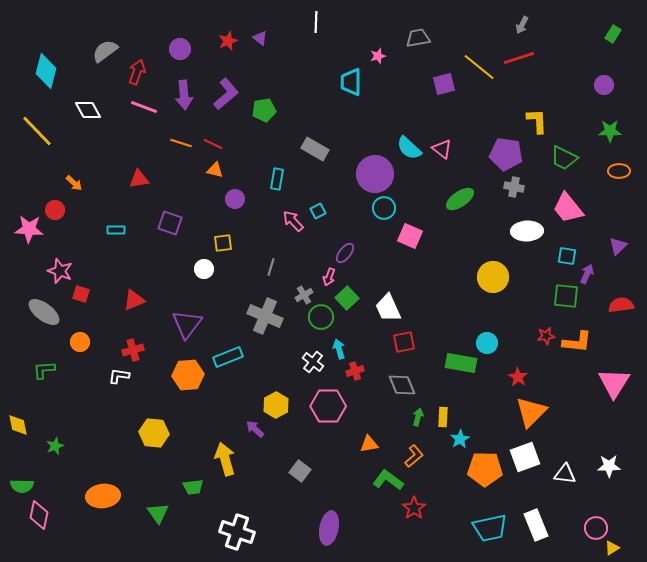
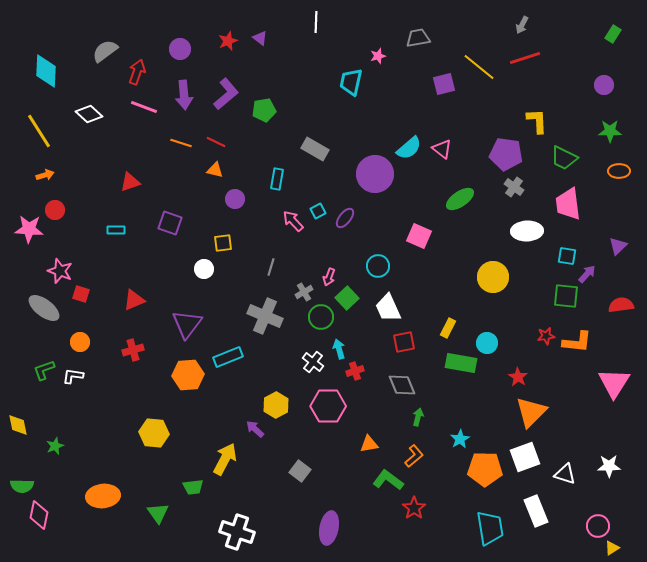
red line at (519, 58): moved 6 px right
cyan diamond at (46, 71): rotated 12 degrees counterclockwise
cyan trapezoid at (351, 82): rotated 12 degrees clockwise
white diamond at (88, 110): moved 1 px right, 4 px down; rotated 20 degrees counterclockwise
yellow line at (37, 131): moved 2 px right; rotated 12 degrees clockwise
red line at (213, 144): moved 3 px right, 2 px up
cyan semicircle at (409, 148): rotated 84 degrees counterclockwise
red triangle at (139, 179): moved 9 px left, 3 px down; rotated 10 degrees counterclockwise
orange arrow at (74, 183): moved 29 px left, 8 px up; rotated 60 degrees counterclockwise
gray cross at (514, 187): rotated 24 degrees clockwise
cyan circle at (384, 208): moved 6 px left, 58 px down
pink trapezoid at (568, 208): moved 4 px up; rotated 32 degrees clockwise
pink square at (410, 236): moved 9 px right
purple ellipse at (345, 253): moved 35 px up
purple arrow at (587, 274): rotated 18 degrees clockwise
gray cross at (304, 295): moved 3 px up
gray ellipse at (44, 312): moved 4 px up
green L-shape at (44, 370): rotated 15 degrees counterclockwise
white L-shape at (119, 376): moved 46 px left
yellow rectangle at (443, 417): moved 5 px right, 89 px up; rotated 24 degrees clockwise
yellow arrow at (225, 459): rotated 44 degrees clockwise
white triangle at (565, 474): rotated 10 degrees clockwise
white rectangle at (536, 525): moved 14 px up
cyan trapezoid at (490, 528): rotated 87 degrees counterclockwise
pink circle at (596, 528): moved 2 px right, 2 px up
